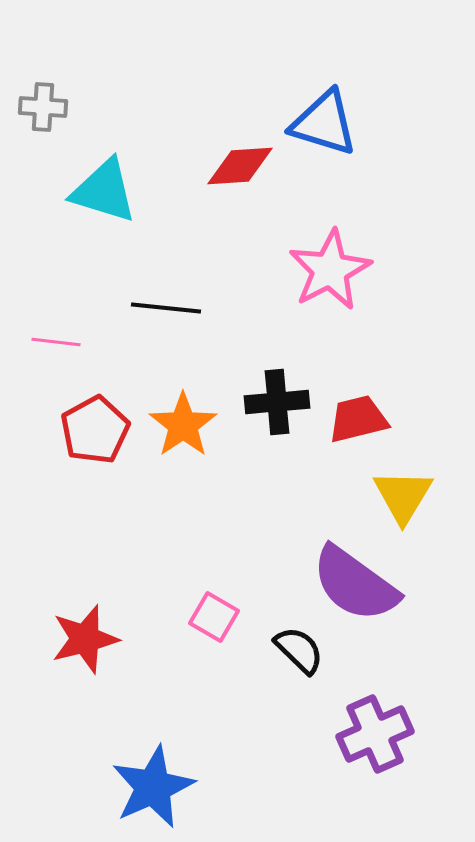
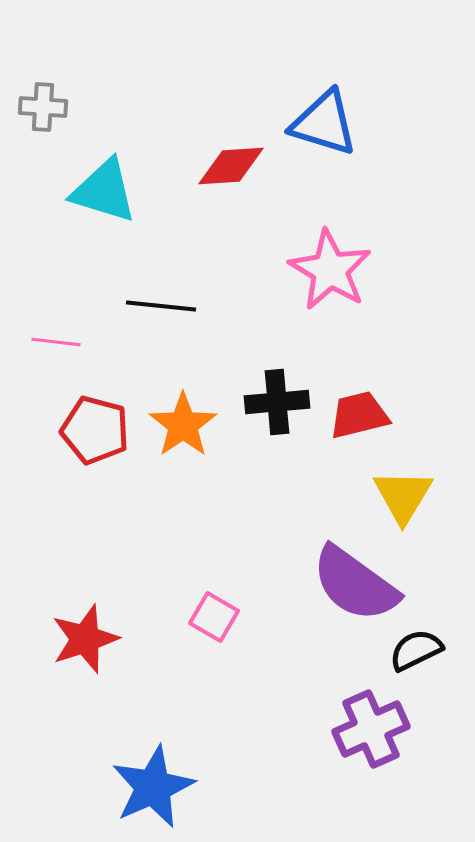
red diamond: moved 9 px left
pink star: rotated 14 degrees counterclockwise
black line: moved 5 px left, 2 px up
red trapezoid: moved 1 px right, 4 px up
red pentagon: rotated 28 degrees counterclockwise
red star: rotated 4 degrees counterclockwise
black semicircle: moved 117 px right; rotated 70 degrees counterclockwise
purple cross: moved 4 px left, 5 px up
